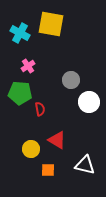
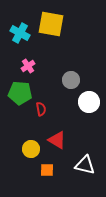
red semicircle: moved 1 px right
orange square: moved 1 px left
